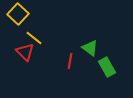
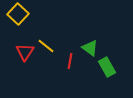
yellow line: moved 12 px right, 8 px down
red triangle: rotated 18 degrees clockwise
